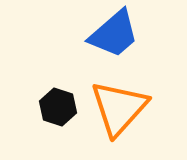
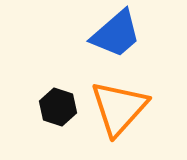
blue trapezoid: moved 2 px right
